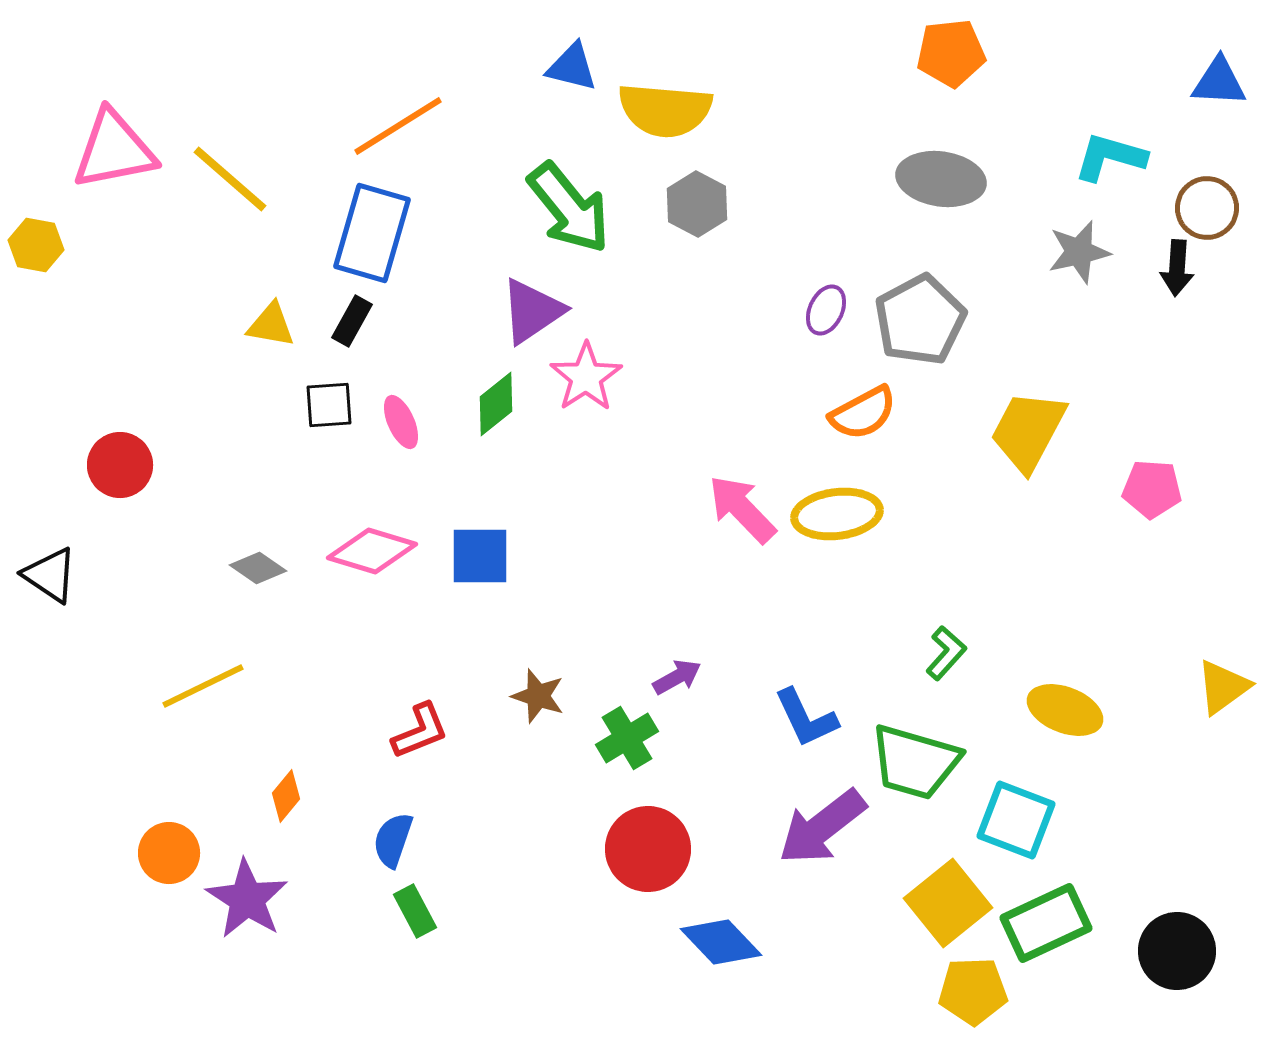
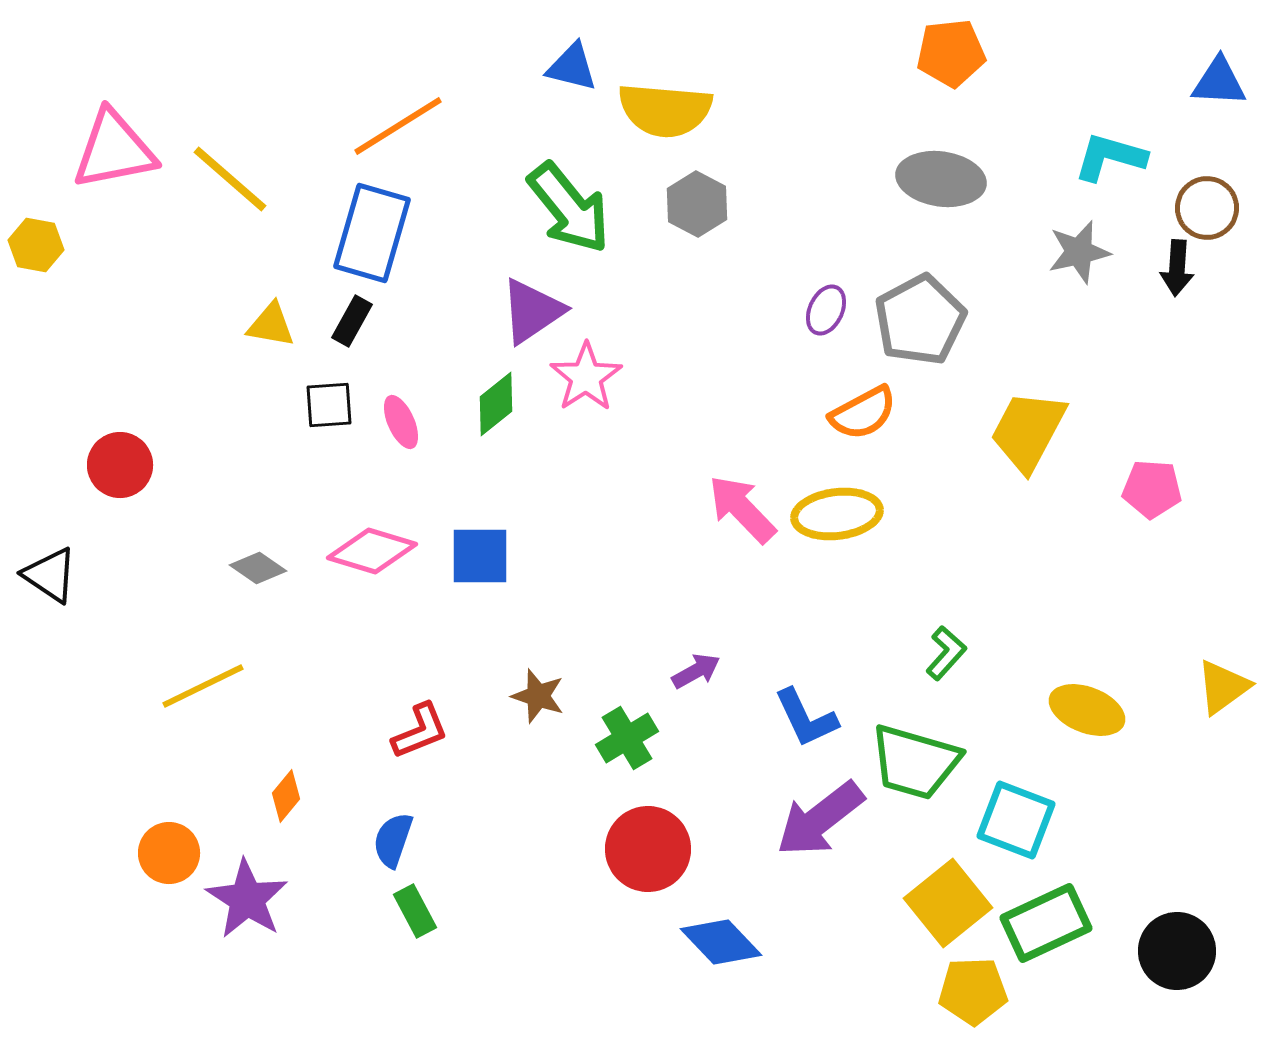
purple arrow at (677, 677): moved 19 px right, 6 px up
yellow ellipse at (1065, 710): moved 22 px right
purple arrow at (822, 827): moved 2 px left, 8 px up
